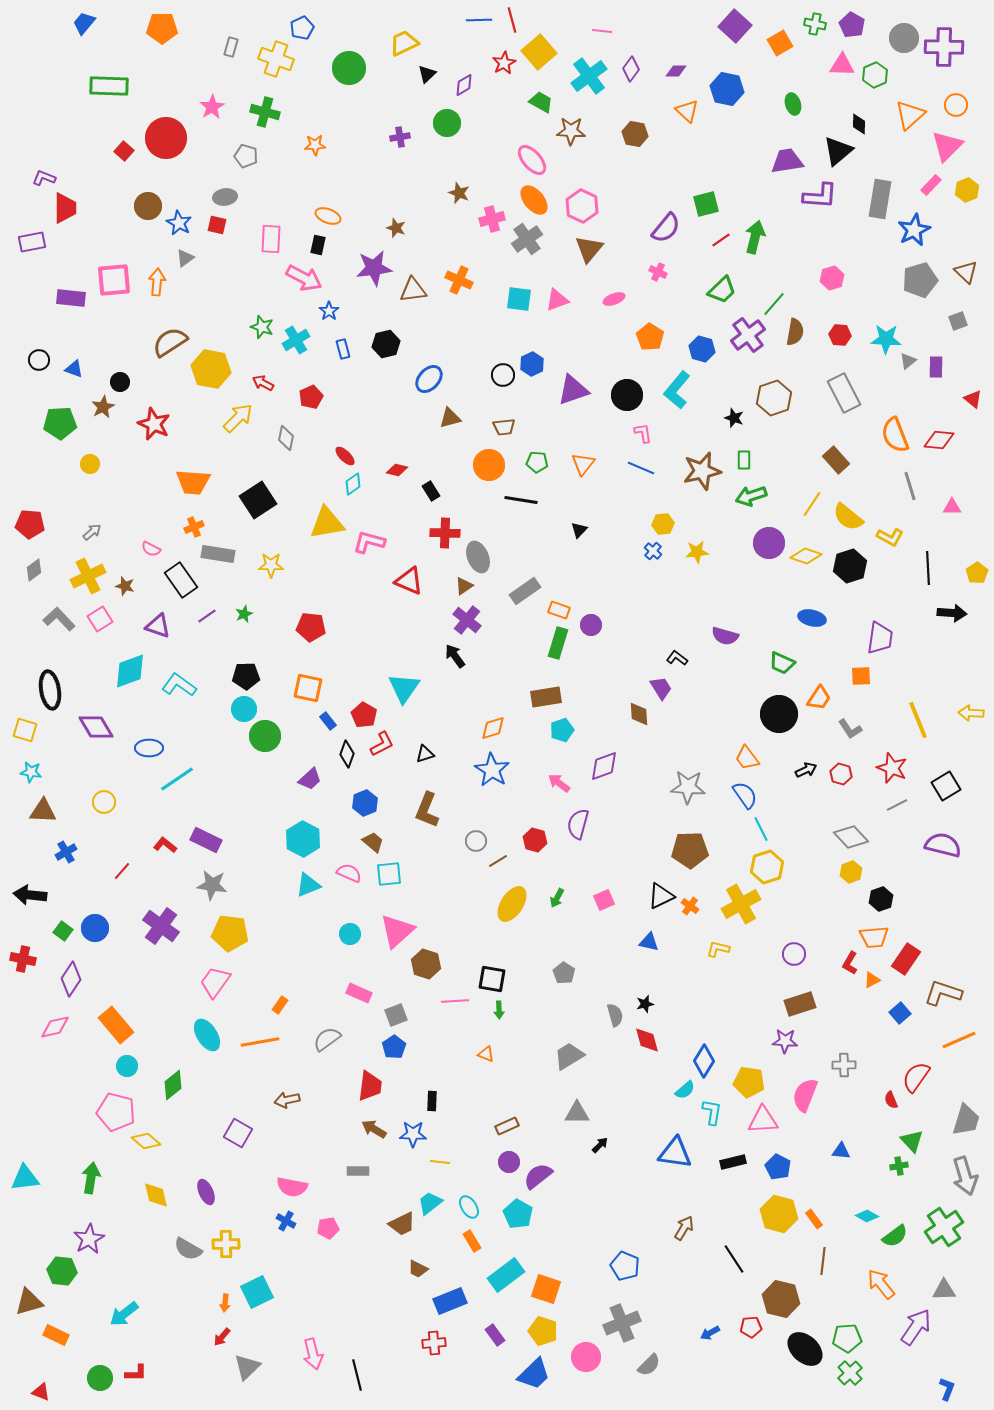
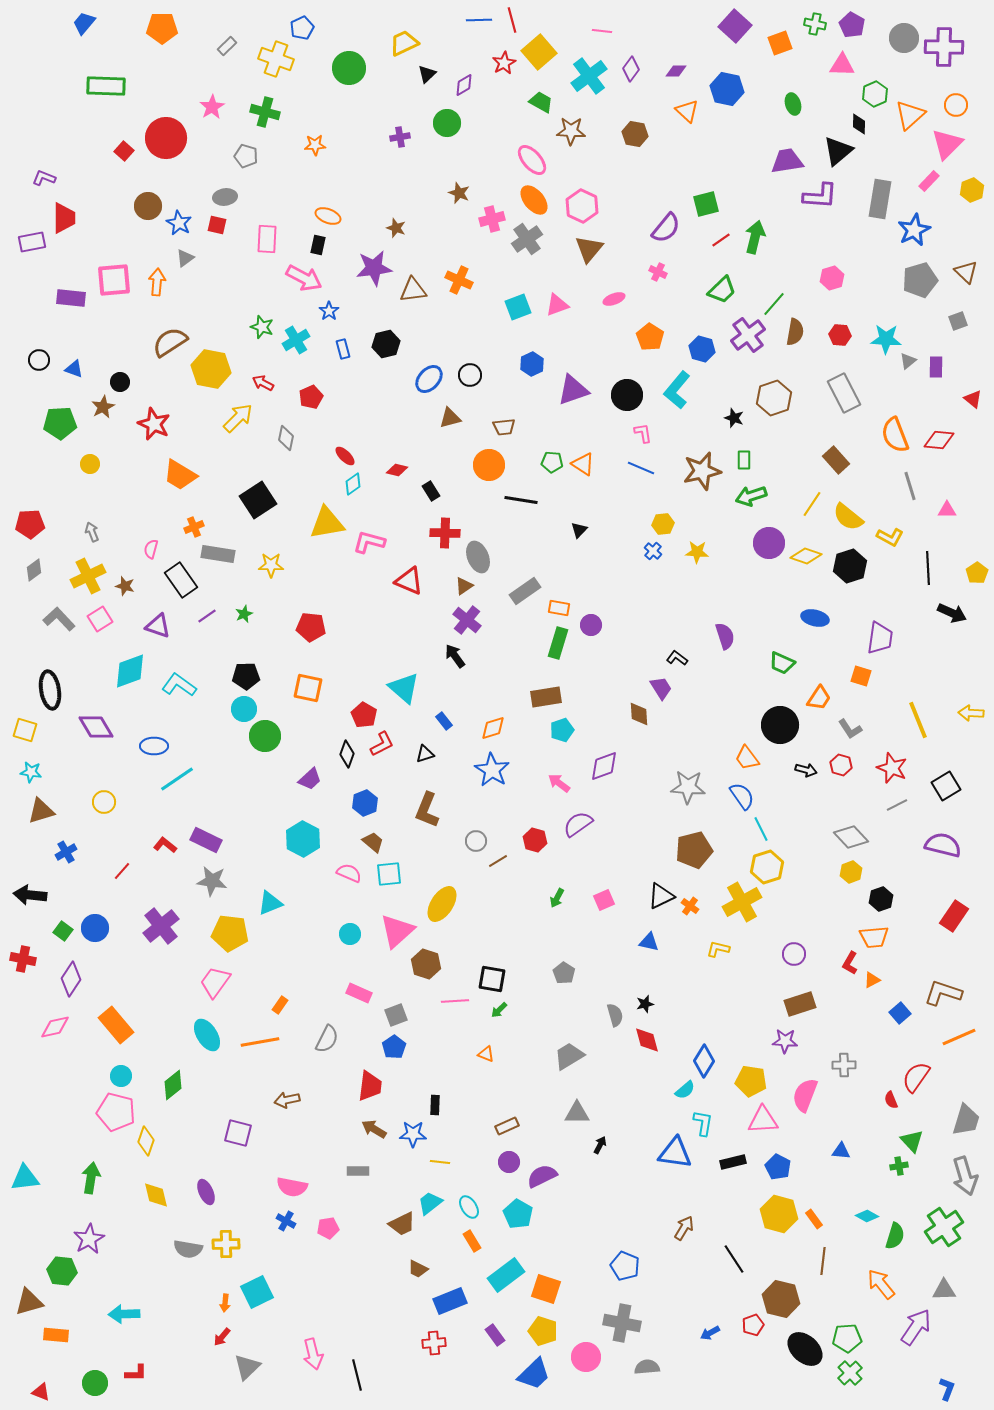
orange square at (780, 43): rotated 10 degrees clockwise
gray rectangle at (231, 47): moved 4 px left, 1 px up; rotated 30 degrees clockwise
green hexagon at (875, 75): moved 19 px down
green rectangle at (109, 86): moved 3 px left
pink triangle at (947, 146): moved 2 px up
pink rectangle at (931, 185): moved 2 px left, 4 px up
yellow hexagon at (967, 190): moved 5 px right
red trapezoid at (65, 208): moved 1 px left, 10 px down
pink rectangle at (271, 239): moved 4 px left
cyan square at (519, 299): moved 1 px left, 8 px down; rotated 28 degrees counterclockwise
pink triangle at (557, 300): moved 5 px down
black circle at (503, 375): moved 33 px left
green pentagon at (537, 462): moved 15 px right
orange triangle at (583, 464): rotated 35 degrees counterclockwise
orange trapezoid at (193, 482): moved 13 px left, 7 px up; rotated 27 degrees clockwise
pink triangle at (952, 507): moved 5 px left, 3 px down
red pentagon at (30, 524): rotated 8 degrees counterclockwise
gray arrow at (92, 532): rotated 72 degrees counterclockwise
pink semicircle at (151, 549): rotated 78 degrees clockwise
yellow star at (697, 552): rotated 10 degrees clockwise
orange rectangle at (559, 610): moved 2 px up; rotated 10 degrees counterclockwise
black arrow at (952, 613): rotated 20 degrees clockwise
blue ellipse at (812, 618): moved 3 px right
purple semicircle at (725, 636): rotated 124 degrees counterclockwise
orange square at (861, 676): rotated 20 degrees clockwise
cyan triangle at (404, 688): rotated 24 degrees counterclockwise
black circle at (779, 714): moved 1 px right, 11 px down
blue rectangle at (328, 721): moved 116 px right
blue ellipse at (149, 748): moved 5 px right, 2 px up
black arrow at (806, 770): rotated 40 degrees clockwise
red hexagon at (841, 774): moved 9 px up
blue semicircle at (745, 795): moved 3 px left, 1 px down
brown triangle at (43, 811): moved 2 px left; rotated 20 degrees counterclockwise
purple semicircle at (578, 824): rotated 40 degrees clockwise
brown pentagon at (690, 850): moved 4 px right; rotated 12 degrees counterclockwise
gray star at (212, 885): moved 4 px up
cyan triangle at (308, 885): moved 38 px left, 18 px down
yellow ellipse at (512, 904): moved 70 px left
yellow cross at (741, 904): moved 1 px right, 2 px up
purple cross at (161, 926): rotated 15 degrees clockwise
red rectangle at (906, 959): moved 48 px right, 43 px up
green arrow at (499, 1010): rotated 48 degrees clockwise
gray semicircle at (327, 1039): rotated 152 degrees clockwise
orange line at (959, 1040): moved 3 px up
cyan circle at (127, 1066): moved 6 px left, 10 px down
yellow pentagon at (749, 1082): moved 2 px right, 1 px up
black rectangle at (432, 1101): moved 3 px right, 4 px down
cyan L-shape at (712, 1112): moved 9 px left, 11 px down
purple square at (238, 1133): rotated 16 degrees counterclockwise
yellow diamond at (146, 1141): rotated 68 degrees clockwise
black arrow at (600, 1145): rotated 18 degrees counterclockwise
purple semicircle at (538, 1176): moved 4 px right; rotated 12 degrees clockwise
green semicircle at (895, 1236): rotated 36 degrees counterclockwise
gray semicircle at (188, 1249): rotated 20 degrees counterclockwise
cyan arrow at (124, 1314): rotated 36 degrees clockwise
gray cross at (622, 1323): rotated 33 degrees clockwise
red pentagon at (751, 1327): moved 2 px right, 2 px up; rotated 15 degrees counterclockwise
orange rectangle at (56, 1335): rotated 20 degrees counterclockwise
gray semicircle at (649, 1365): moved 2 px left, 2 px down; rotated 140 degrees counterclockwise
green circle at (100, 1378): moved 5 px left, 5 px down
